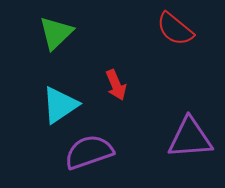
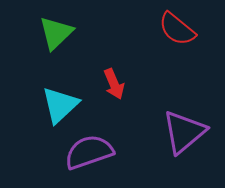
red semicircle: moved 2 px right
red arrow: moved 2 px left, 1 px up
cyan triangle: rotated 9 degrees counterclockwise
purple triangle: moved 6 px left, 6 px up; rotated 36 degrees counterclockwise
